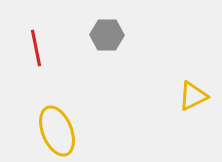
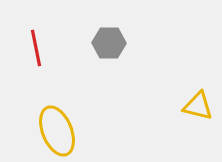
gray hexagon: moved 2 px right, 8 px down
yellow triangle: moved 5 px right, 10 px down; rotated 40 degrees clockwise
